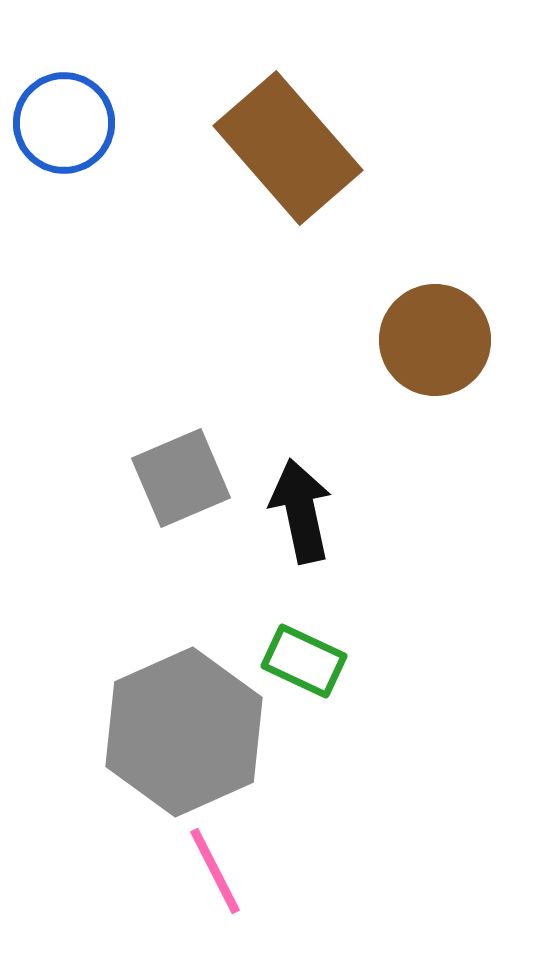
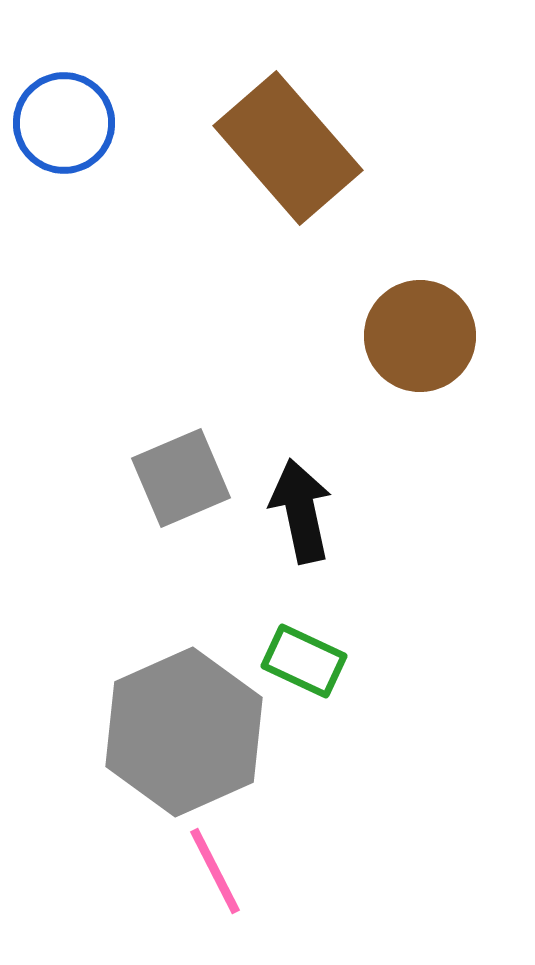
brown circle: moved 15 px left, 4 px up
